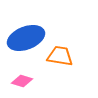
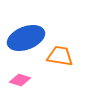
pink diamond: moved 2 px left, 1 px up
